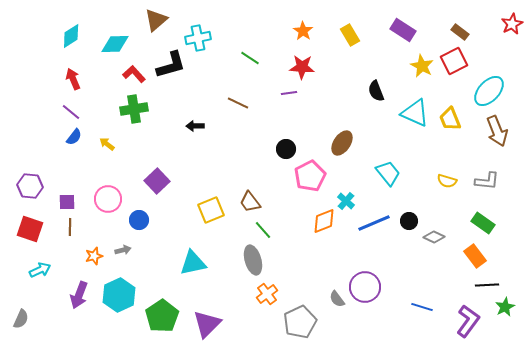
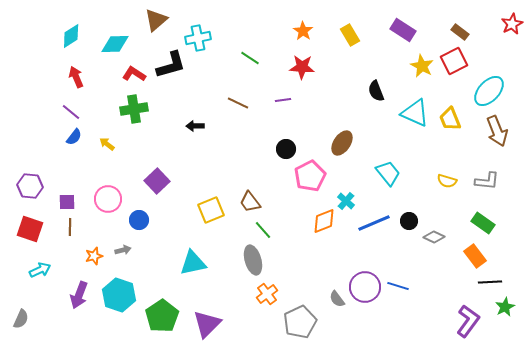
red L-shape at (134, 74): rotated 15 degrees counterclockwise
red arrow at (73, 79): moved 3 px right, 2 px up
purple line at (289, 93): moved 6 px left, 7 px down
black line at (487, 285): moved 3 px right, 3 px up
cyan hexagon at (119, 295): rotated 16 degrees counterclockwise
blue line at (422, 307): moved 24 px left, 21 px up
